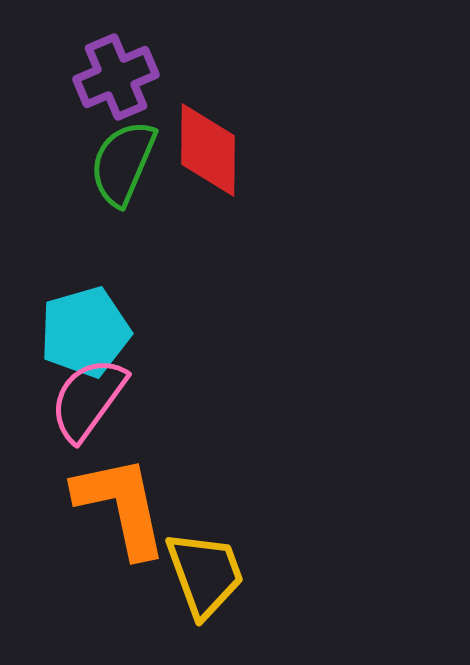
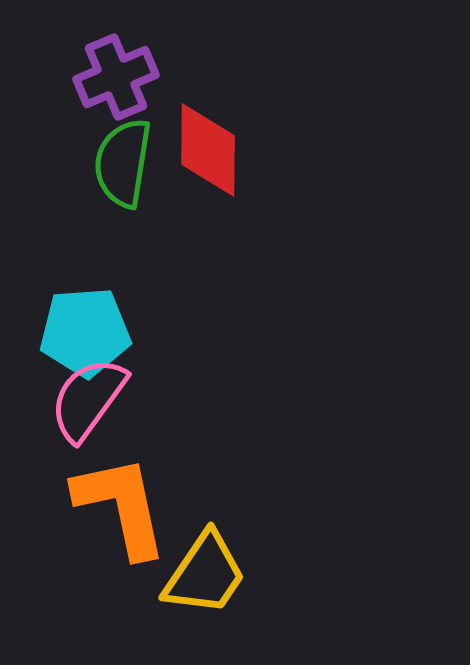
green semicircle: rotated 14 degrees counterclockwise
cyan pentagon: rotated 12 degrees clockwise
yellow trapezoid: rotated 54 degrees clockwise
